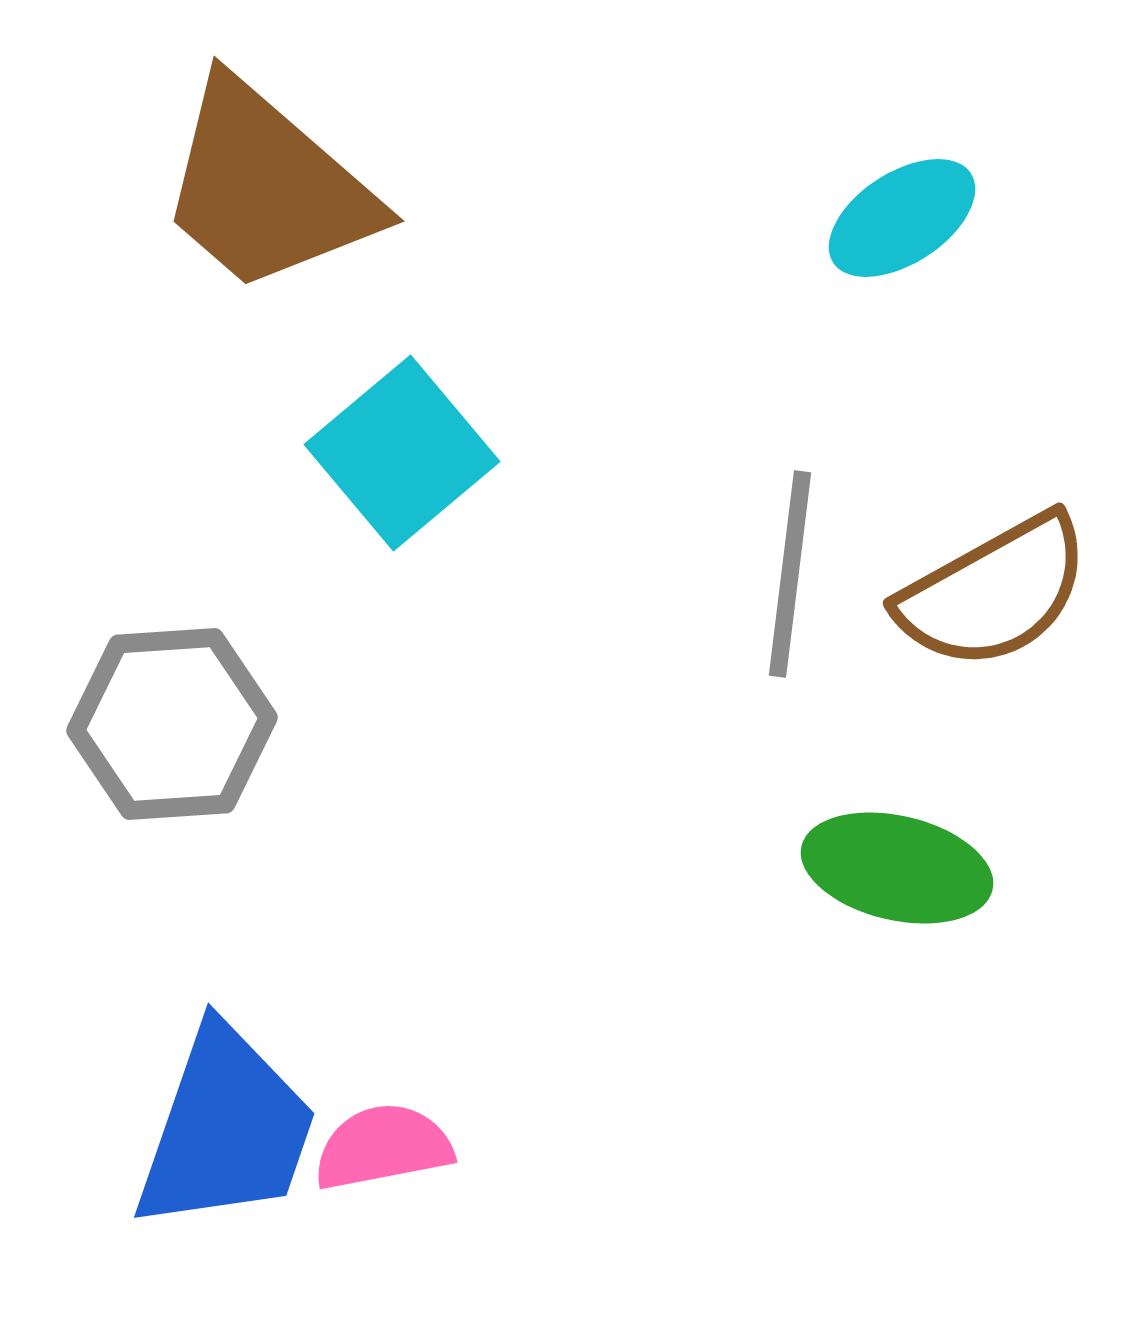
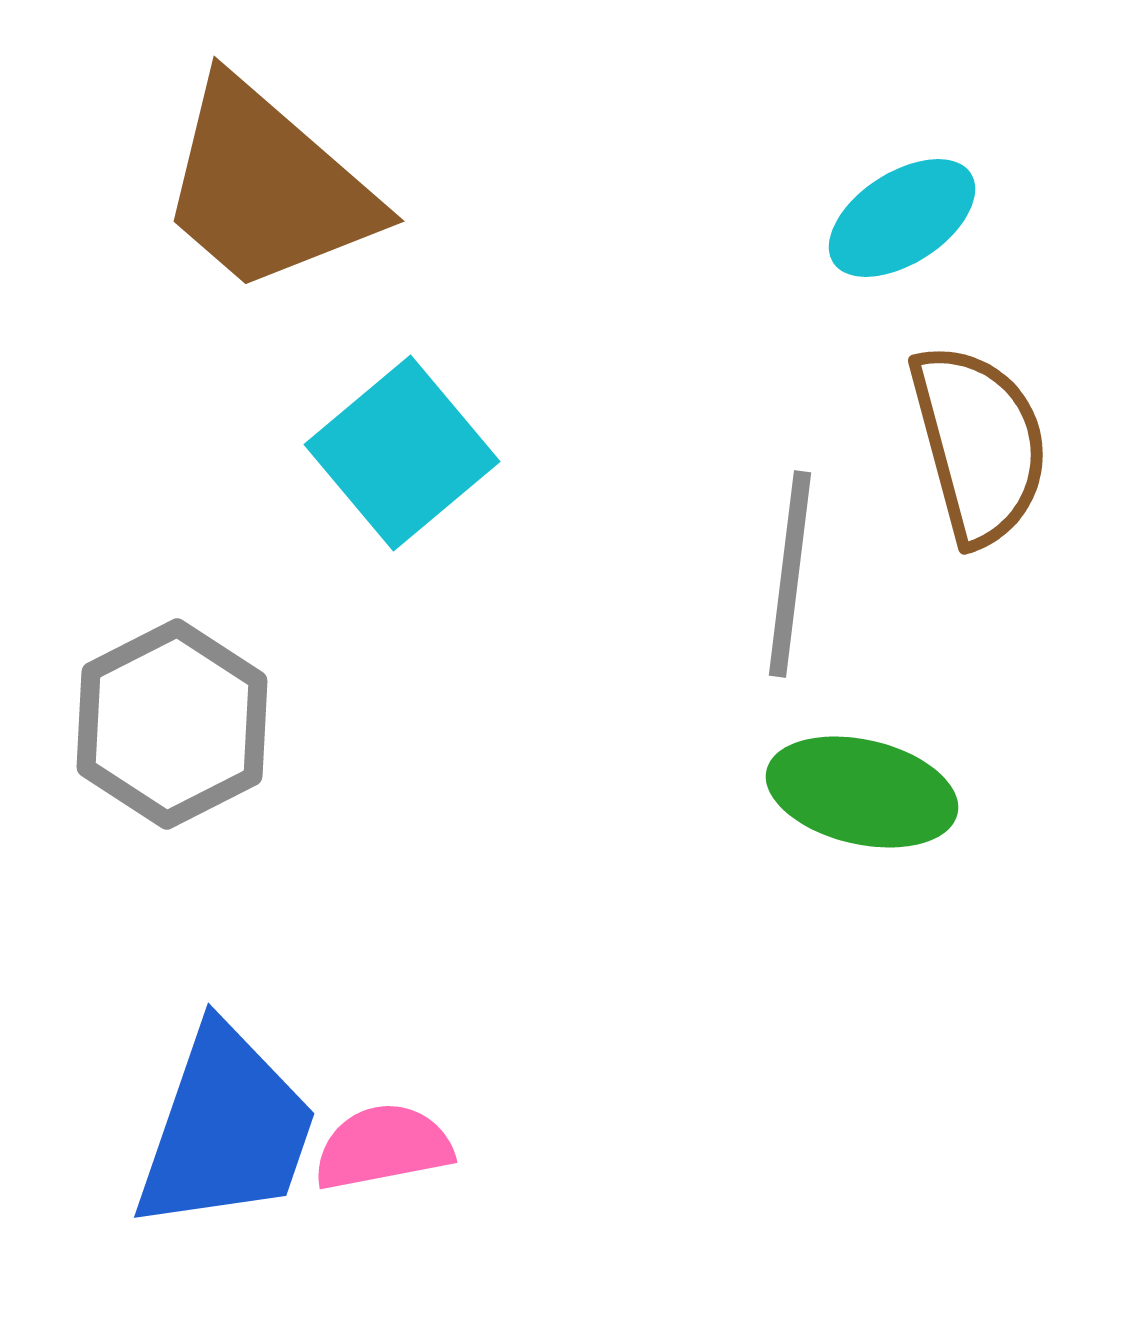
brown semicircle: moved 15 px left, 148 px up; rotated 76 degrees counterclockwise
gray hexagon: rotated 23 degrees counterclockwise
green ellipse: moved 35 px left, 76 px up
